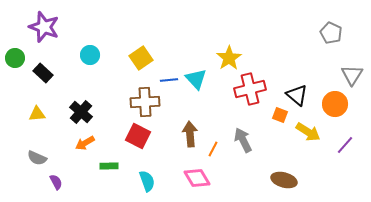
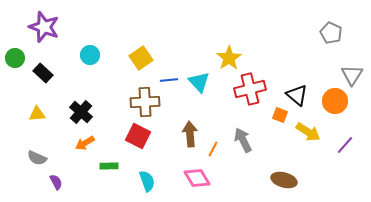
cyan triangle: moved 3 px right, 3 px down
orange circle: moved 3 px up
